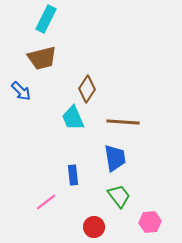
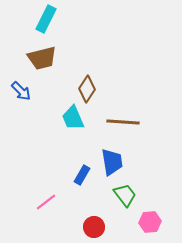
blue trapezoid: moved 3 px left, 4 px down
blue rectangle: moved 9 px right; rotated 36 degrees clockwise
green trapezoid: moved 6 px right, 1 px up
